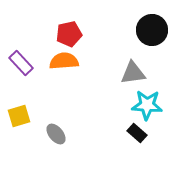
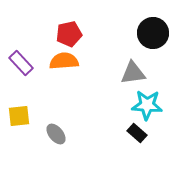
black circle: moved 1 px right, 3 px down
yellow square: rotated 10 degrees clockwise
